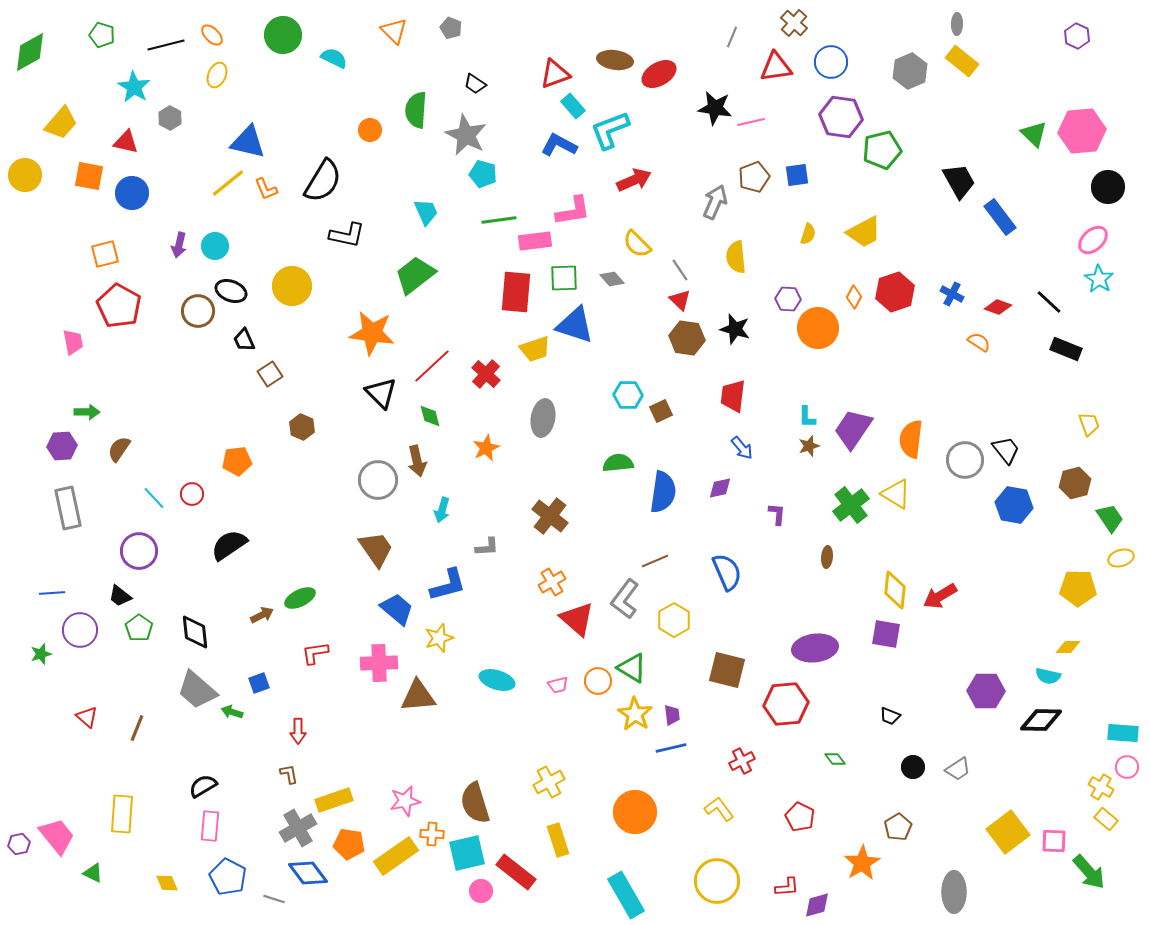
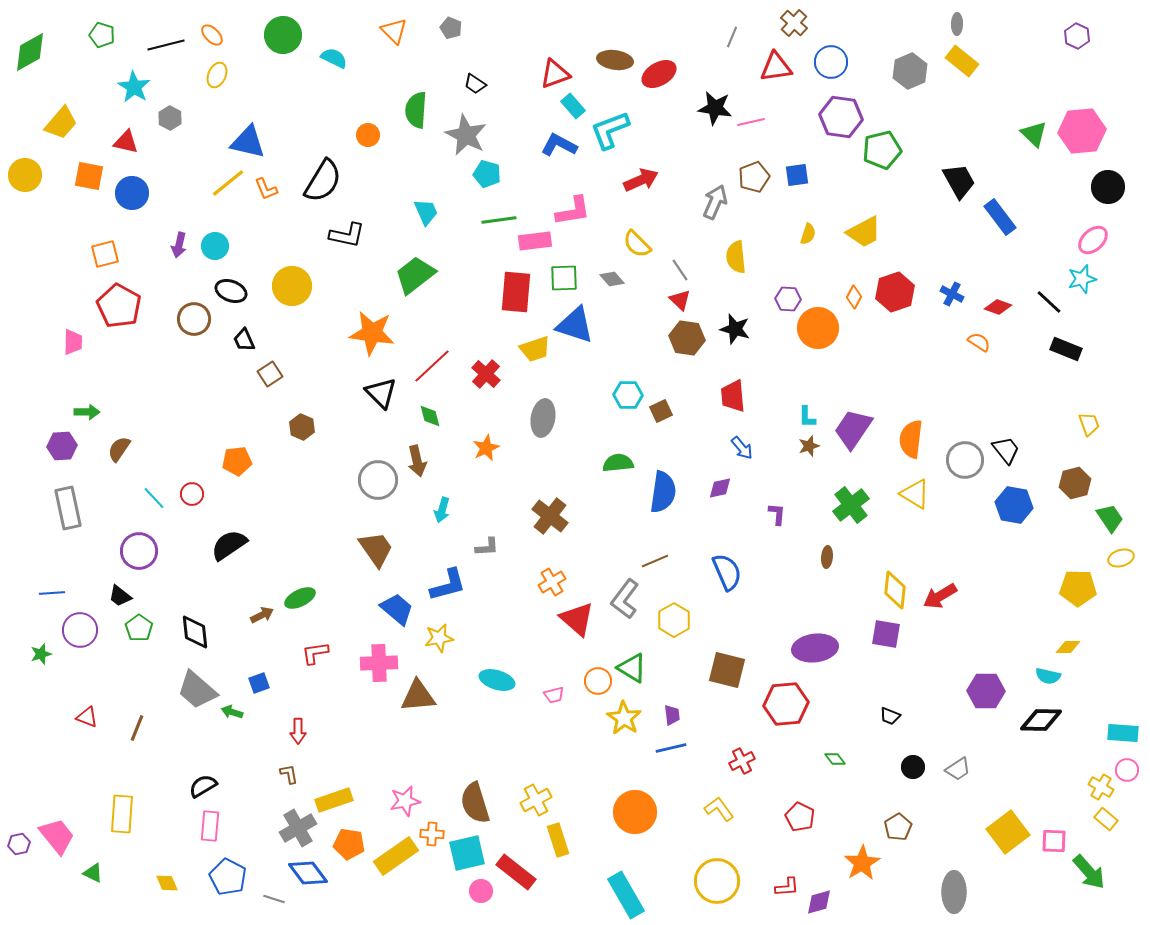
orange circle at (370, 130): moved 2 px left, 5 px down
cyan pentagon at (483, 174): moved 4 px right
red arrow at (634, 180): moved 7 px right
cyan star at (1099, 279): moved 17 px left; rotated 24 degrees clockwise
brown circle at (198, 311): moved 4 px left, 8 px down
pink trapezoid at (73, 342): rotated 12 degrees clockwise
red trapezoid at (733, 396): rotated 12 degrees counterclockwise
yellow triangle at (896, 494): moved 19 px right
yellow star at (439, 638): rotated 8 degrees clockwise
pink trapezoid at (558, 685): moved 4 px left, 10 px down
yellow star at (635, 714): moved 11 px left, 4 px down
red triangle at (87, 717): rotated 20 degrees counterclockwise
pink circle at (1127, 767): moved 3 px down
yellow cross at (549, 782): moved 13 px left, 18 px down
purple diamond at (817, 905): moved 2 px right, 3 px up
